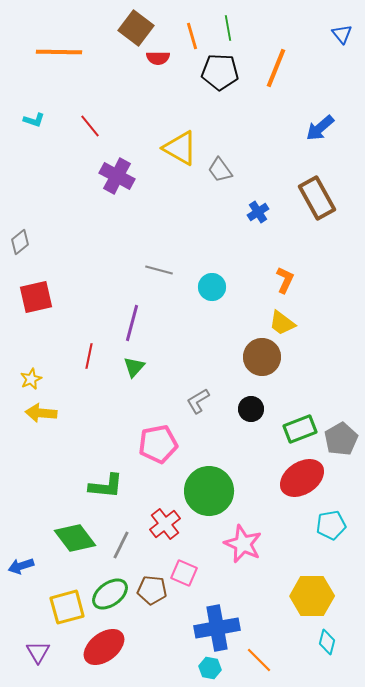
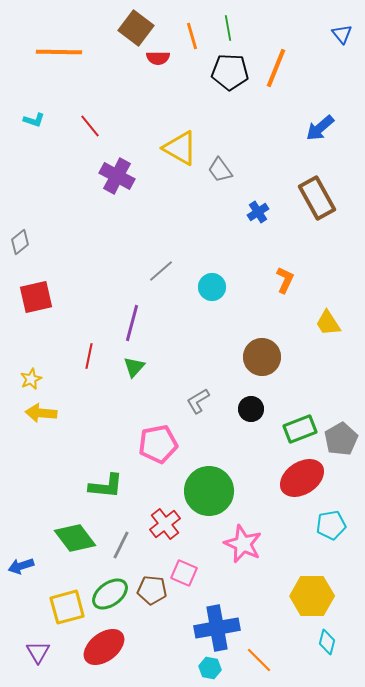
black pentagon at (220, 72): moved 10 px right
gray line at (159, 270): moved 2 px right, 1 px down; rotated 56 degrees counterclockwise
yellow trapezoid at (282, 323): moved 46 px right; rotated 20 degrees clockwise
